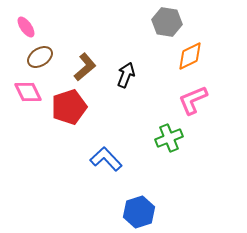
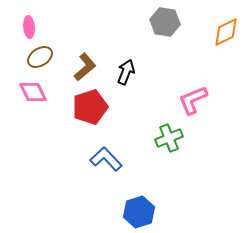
gray hexagon: moved 2 px left
pink ellipse: moved 3 px right; rotated 30 degrees clockwise
orange diamond: moved 36 px right, 24 px up
black arrow: moved 3 px up
pink diamond: moved 5 px right
red pentagon: moved 21 px right
